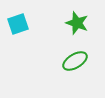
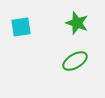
cyan square: moved 3 px right, 3 px down; rotated 10 degrees clockwise
